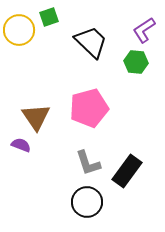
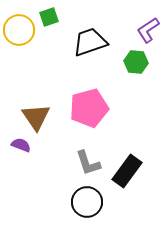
purple L-shape: moved 4 px right
black trapezoid: moved 1 px left; rotated 63 degrees counterclockwise
